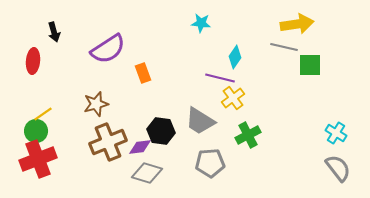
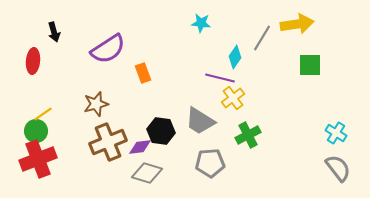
gray line: moved 22 px left, 9 px up; rotated 72 degrees counterclockwise
